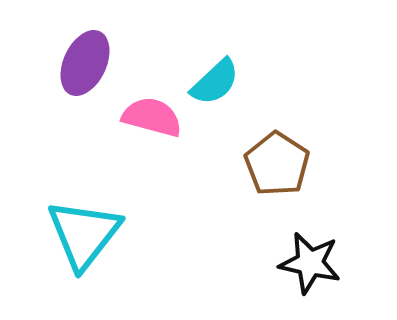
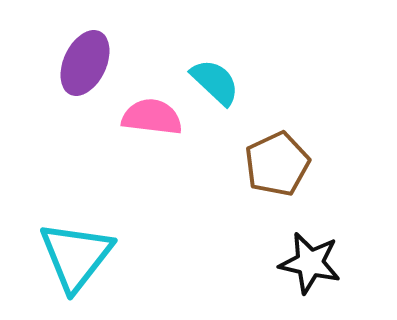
cyan semicircle: rotated 94 degrees counterclockwise
pink semicircle: rotated 8 degrees counterclockwise
brown pentagon: rotated 14 degrees clockwise
cyan triangle: moved 8 px left, 22 px down
